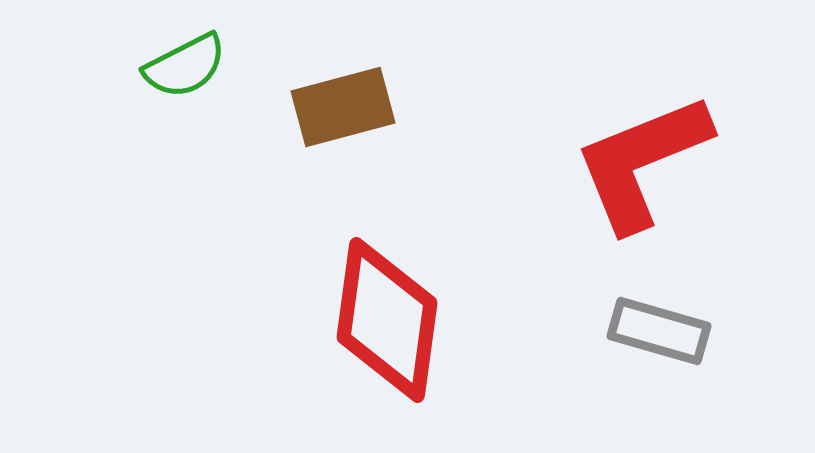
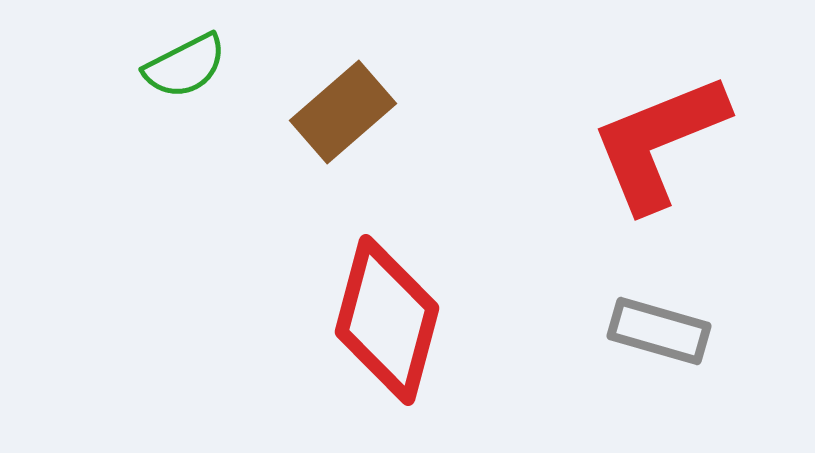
brown rectangle: moved 5 px down; rotated 26 degrees counterclockwise
red L-shape: moved 17 px right, 20 px up
red diamond: rotated 7 degrees clockwise
